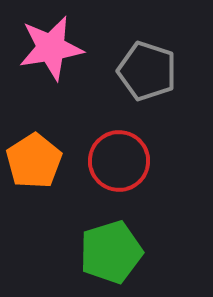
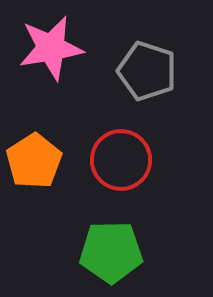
red circle: moved 2 px right, 1 px up
green pentagon: rotated 16 degrees clockwise
